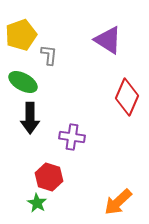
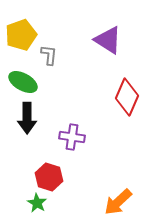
black arrow: moved 3 px left
